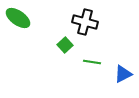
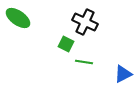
black cross: rotated 10 degrees clockwise
green square: moved 1 px right, 1 px up; rotated 21 degrees counterclockwise
green line: moved 8 px left
